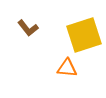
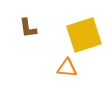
brown L-shape: rotated 30 degrees clockwise
